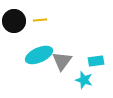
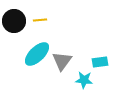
cyan ellipse: moved 2 px left, 1 px up; rotated 20 degrees counterclockwise
cyan rectangle: moved 4 px right, 1 px down
cyan star: rotated 12 degrees counterclockwise
